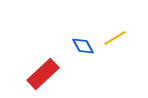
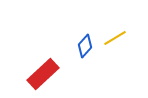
blue diamond: moved 2 px right; rotated 70 degrees clockwise
